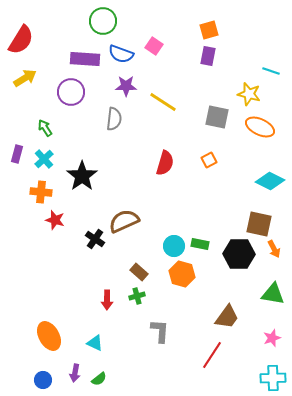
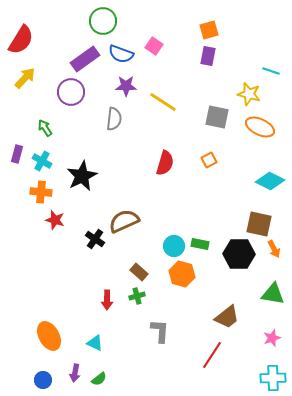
purple rectangle at (85, 59): rotated 40 degrees counterclockwise
yellow arrow at (25, 78): rotated 15 degrees counterclockwise
cyan cross at (44, 159): moved 2 px left, 2 px down; rotated 18 degrees counterclockwise
black star at (82, 176): rotated 8 degrees clockwise
brown trapezoid at (227, 317): rotated 16 degrees clockwise
